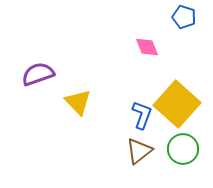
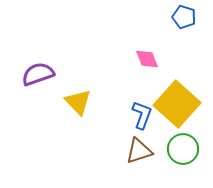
pink diamond: moved 12 px down
brown triangle: rotated 20 degrees clockwise
